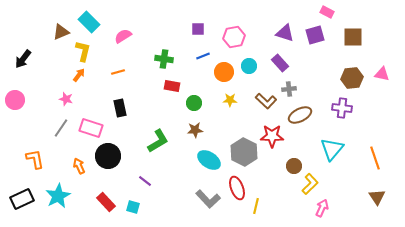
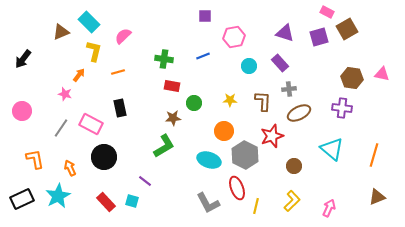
purple square at (198, 29): moved 7 px right, 13 px up
purple square at (315, 35): moved 4 px right, 2 px down
pink semicircle at (123, 36): rotated 12 degrees counterclockwise
brown square at (353, 37): moved 6 px left, 8 px up; rotated 30 degrees counterclockwise
yellow L-shape at (83, 51): moved 11 px right
orange circle at (224, 72): moved 59 px down
brown hexagon at (352, 78): rotated 15 degrees clockwise
pink star at (66, 99): moved 1 px left, 5 px up
pink circle at (15, 100): moved 7 px right, 11 px down
brown L-shape at (266, 101): moved 3 px left; rotated 130 degrees counterclockwise
brown ellipse at (300, 115): moved 1 px left, 2 px up
pink rectangle at (91, 128): moved 4 px up; rotated 10 degrees clockwise
brown star at (195, 130): moved 22 px left, 12 px up
red star at (272, 136): rotated 20 degrees counterclockwise
green L-shape at (158, 141): moved 6 px right, 5 px down
cyan triangle at (332, 149): rotated 30 degrees counterclockwise
gray hexagon at (244, 152): moved 1 px right, 3 px down
black circle at (108, 156): moved 4 px left, 1 px down
orange line at (375, 158): moved 1 px left, 3 px up; rotated 35 degrees clockwise
cyan ellipse at (209, 160): rotated 15 degrees counterclockwise
orange arrow at (79, 166): moved 9 px left, 2 px down
yellow L-shape at (310, 184): moved 18 px left, 17 px down
brown triangle at (377, 197): rotated 42 degrees clockwise
gray L-shape at (208, 199): moved 4 px down; rotated 15 degrees clockwise
cyan square at (133, 207): moved 1 px left, 6 px up
pink arrow at (322, 208): moved 7 px right
